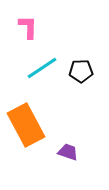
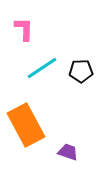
pink L-shape: moved 4 px left, 2 px down
